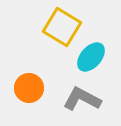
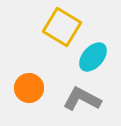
cyan ellipse: moved 2 px right
